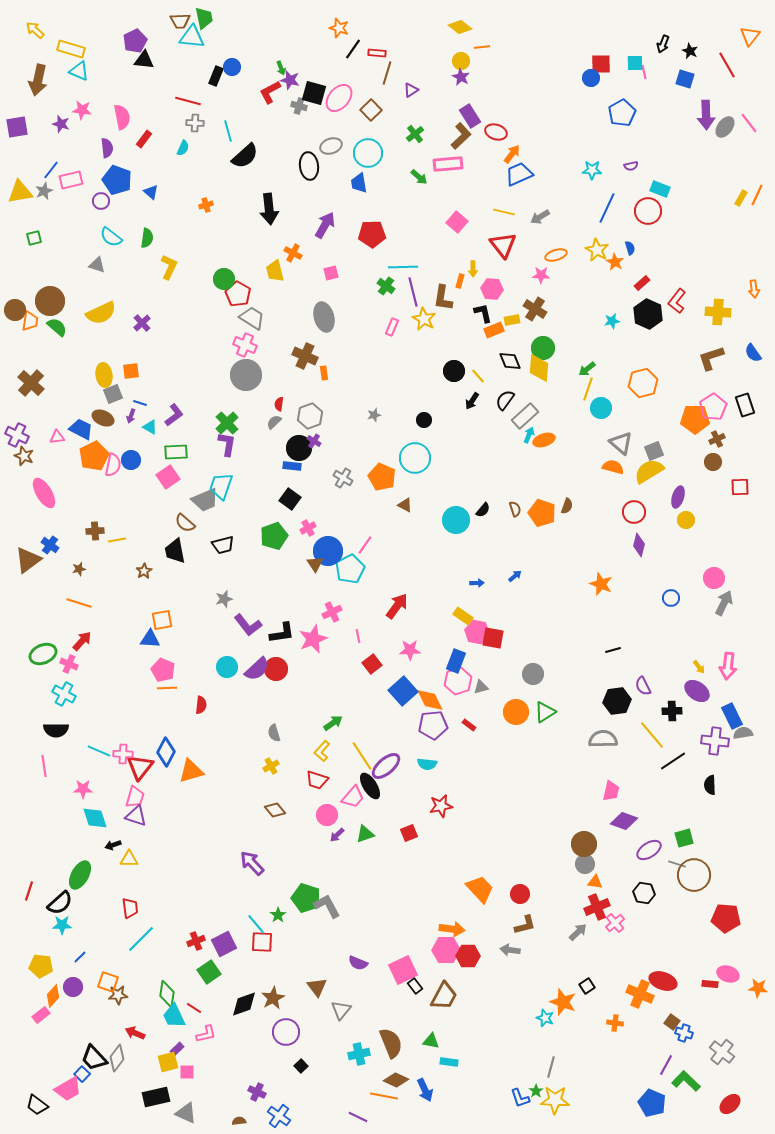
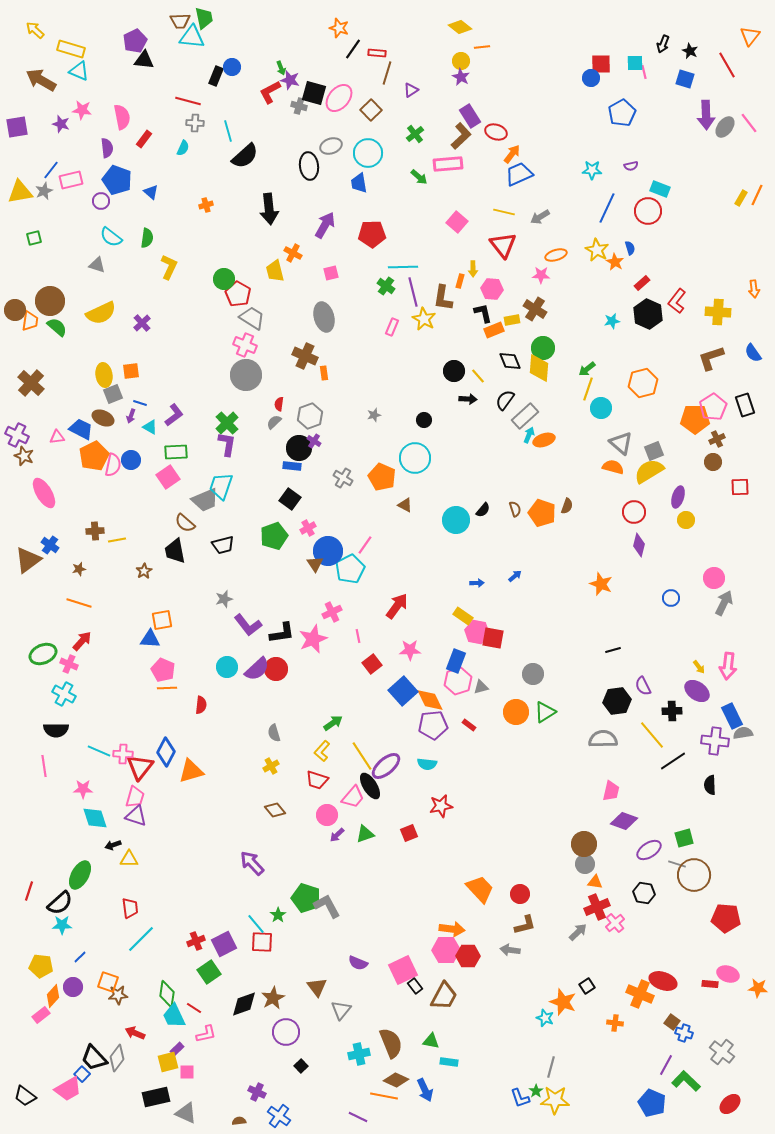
brown arrow at (38, 80): moved 3 px right; rotated 108 degrees clockwise
black arrow at (472, 401): moved 4 px left, 2 px up; rotated 120 degrees counterclockwise
black trapezoid at (37, 1105): moved 12 px left, 9 px up
